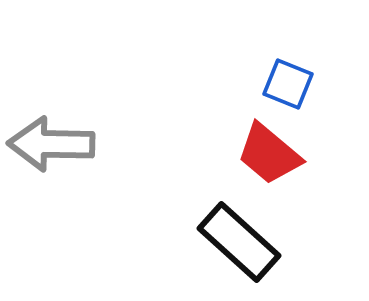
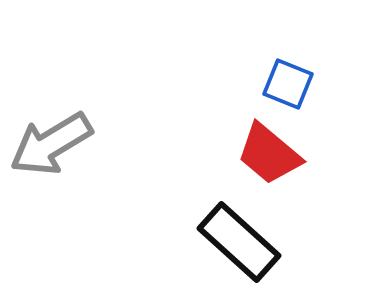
gray arrow: rotated 32 degrees counterclockwise
